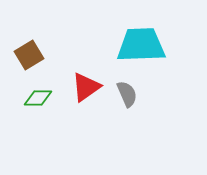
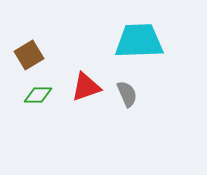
cyan trapezoid: moved 2 px left, 4 px up
red triangle: rotated 16 degrees clockwise
green diamond: moved 3 px up
